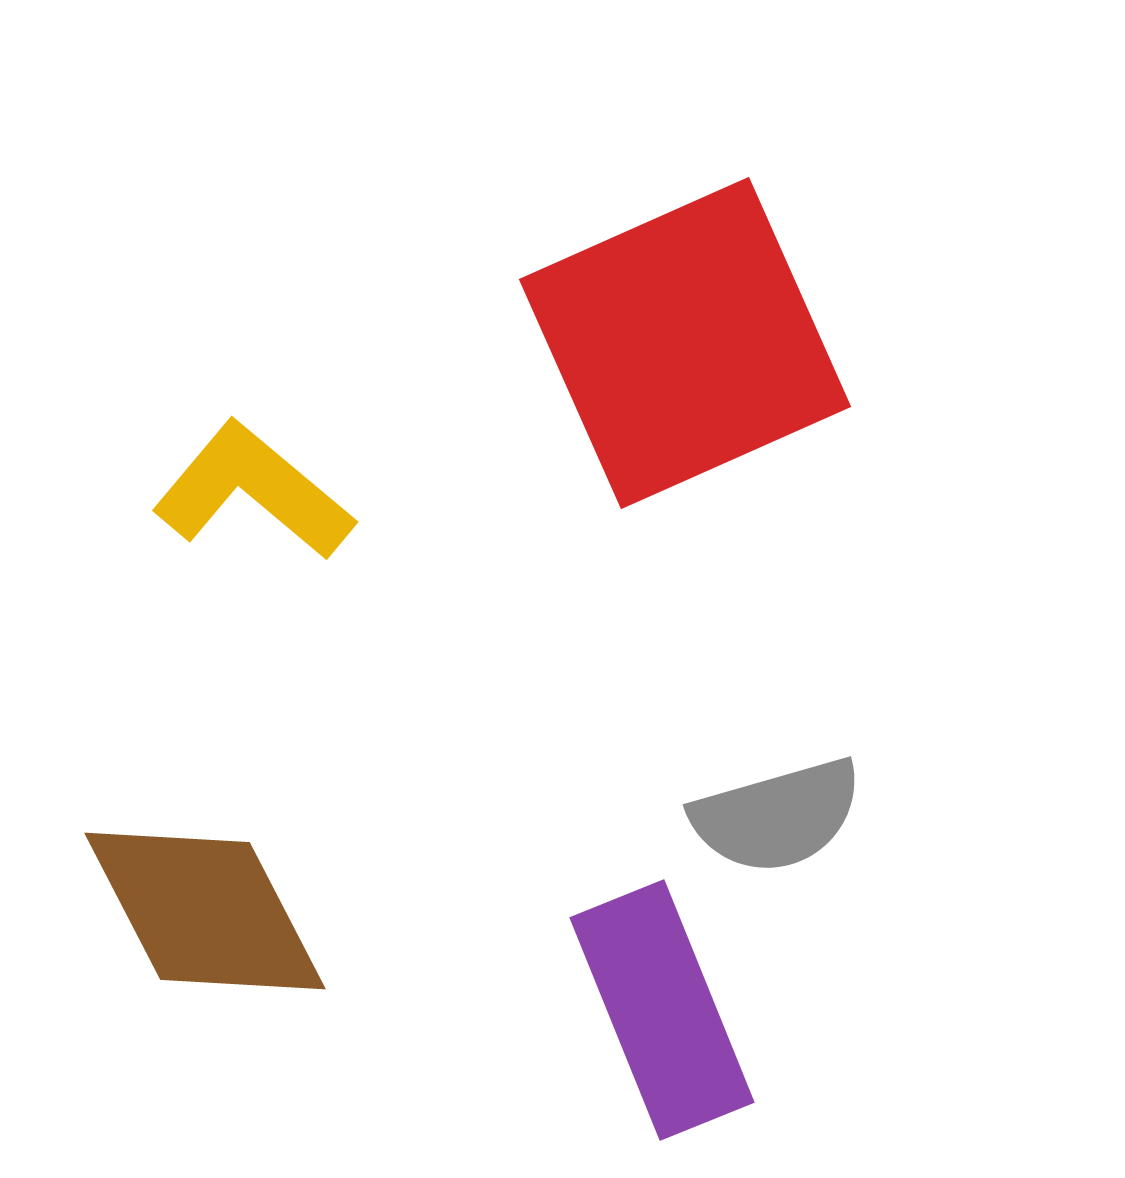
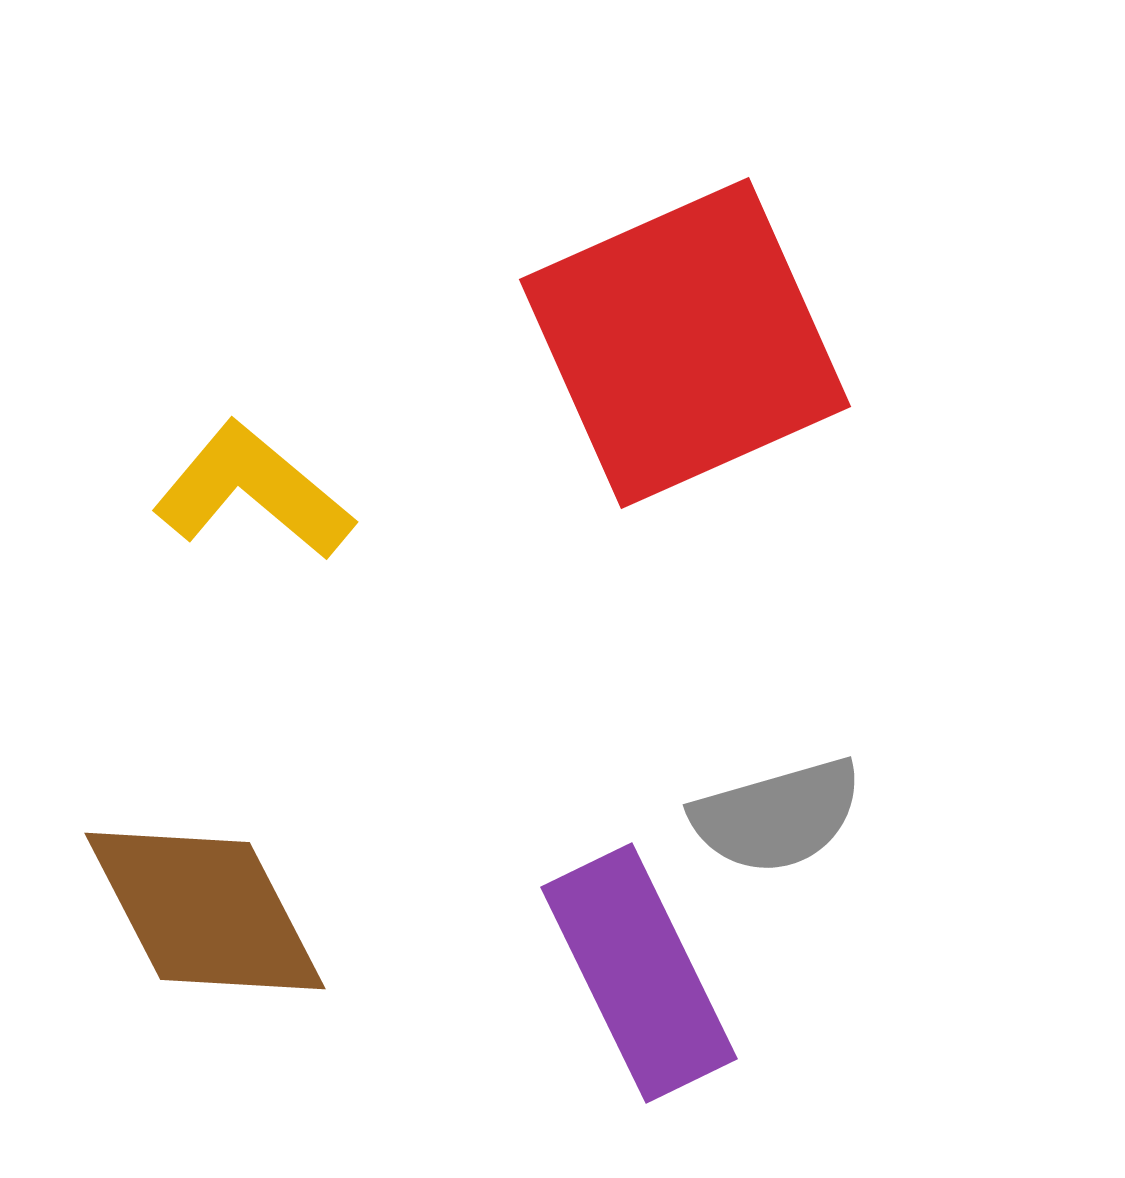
purple rectangle: moved 23 px left, 37 px up; rotated 4 degrees counterclockwise
